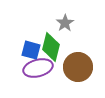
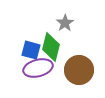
brown circle: moved 1 px right, 3 px down
